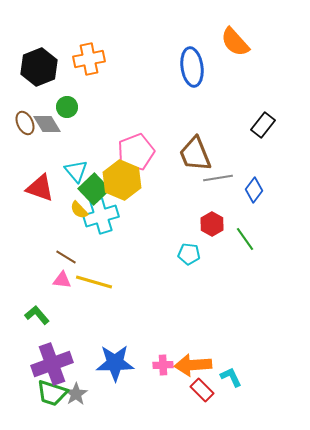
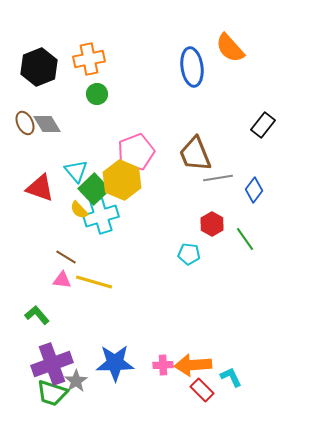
orange semicircle: moved 5 px left, 6 px down
green circle: moved 30 px right, 13 px up
gray star: moved 13 px up
